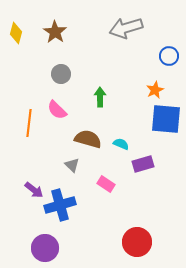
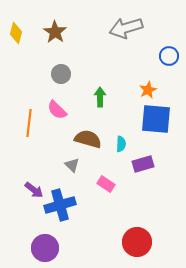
orange star: moved 7 px left
blue square: moved 10 px left
cyan semicircle: rotated 70 degrees clockwise
